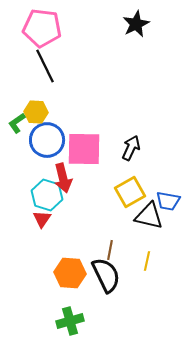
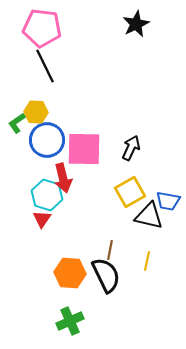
green cross: rotated 8 degrees counterclockwise
